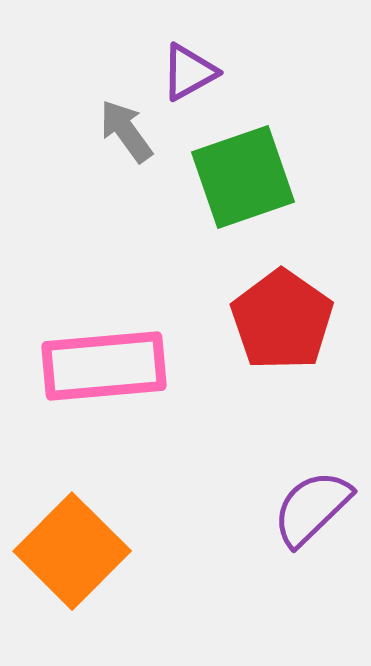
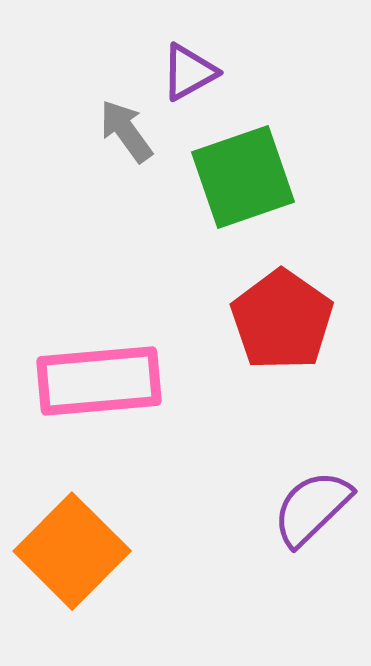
pink rectangle: moved 5 px left, 15 px down
